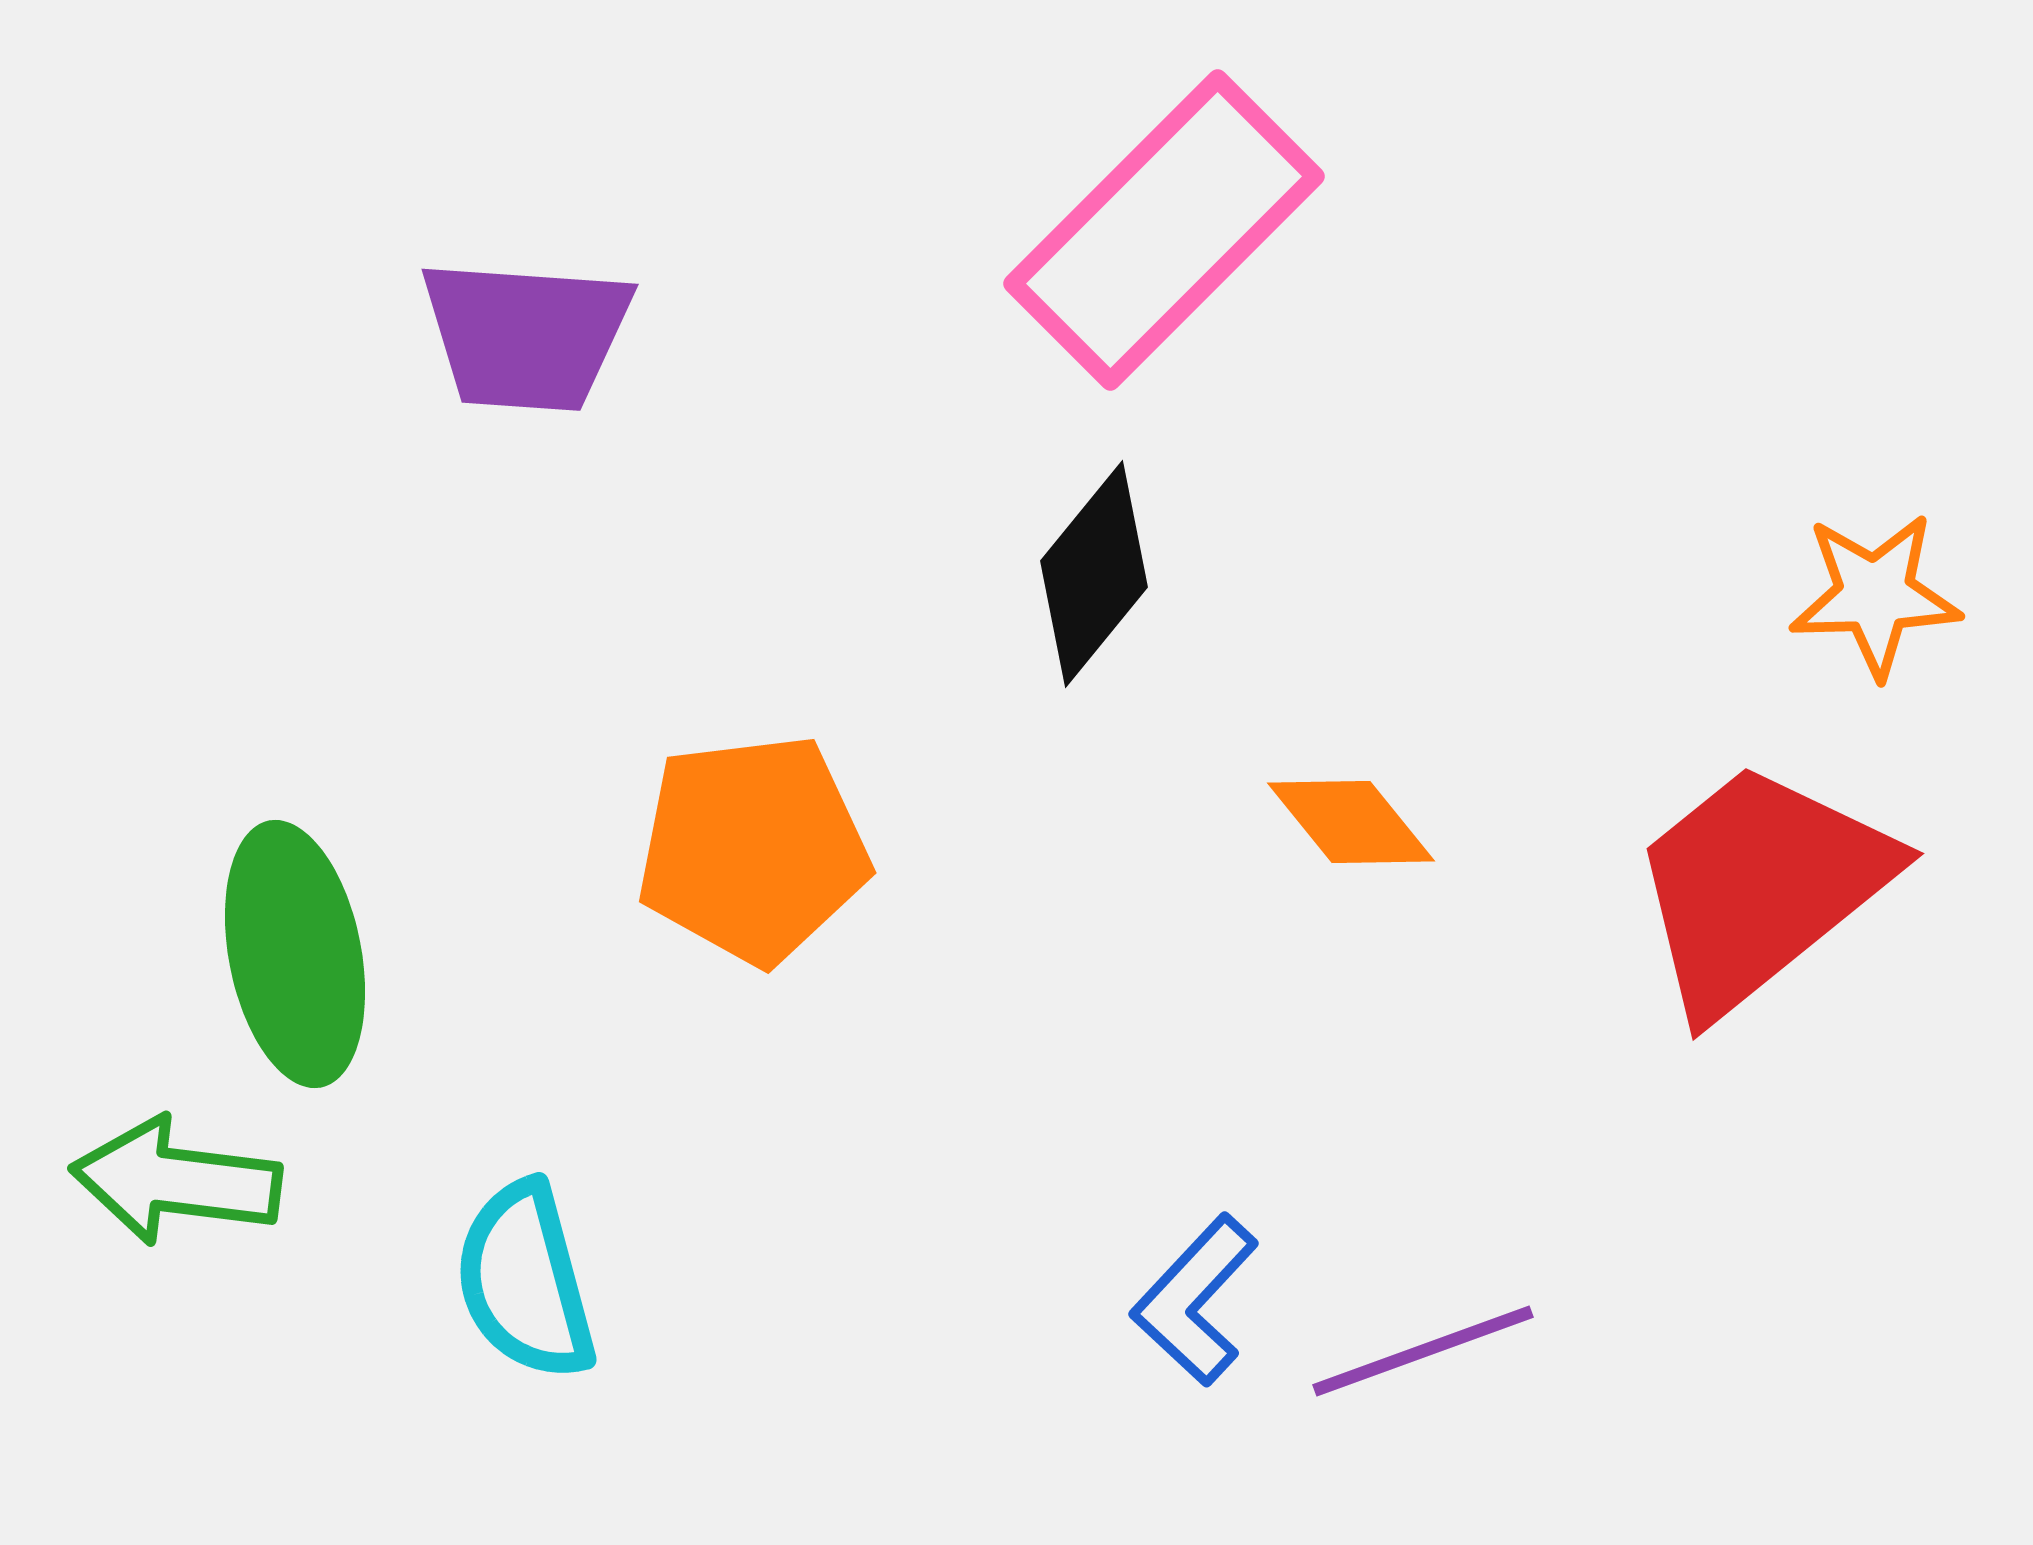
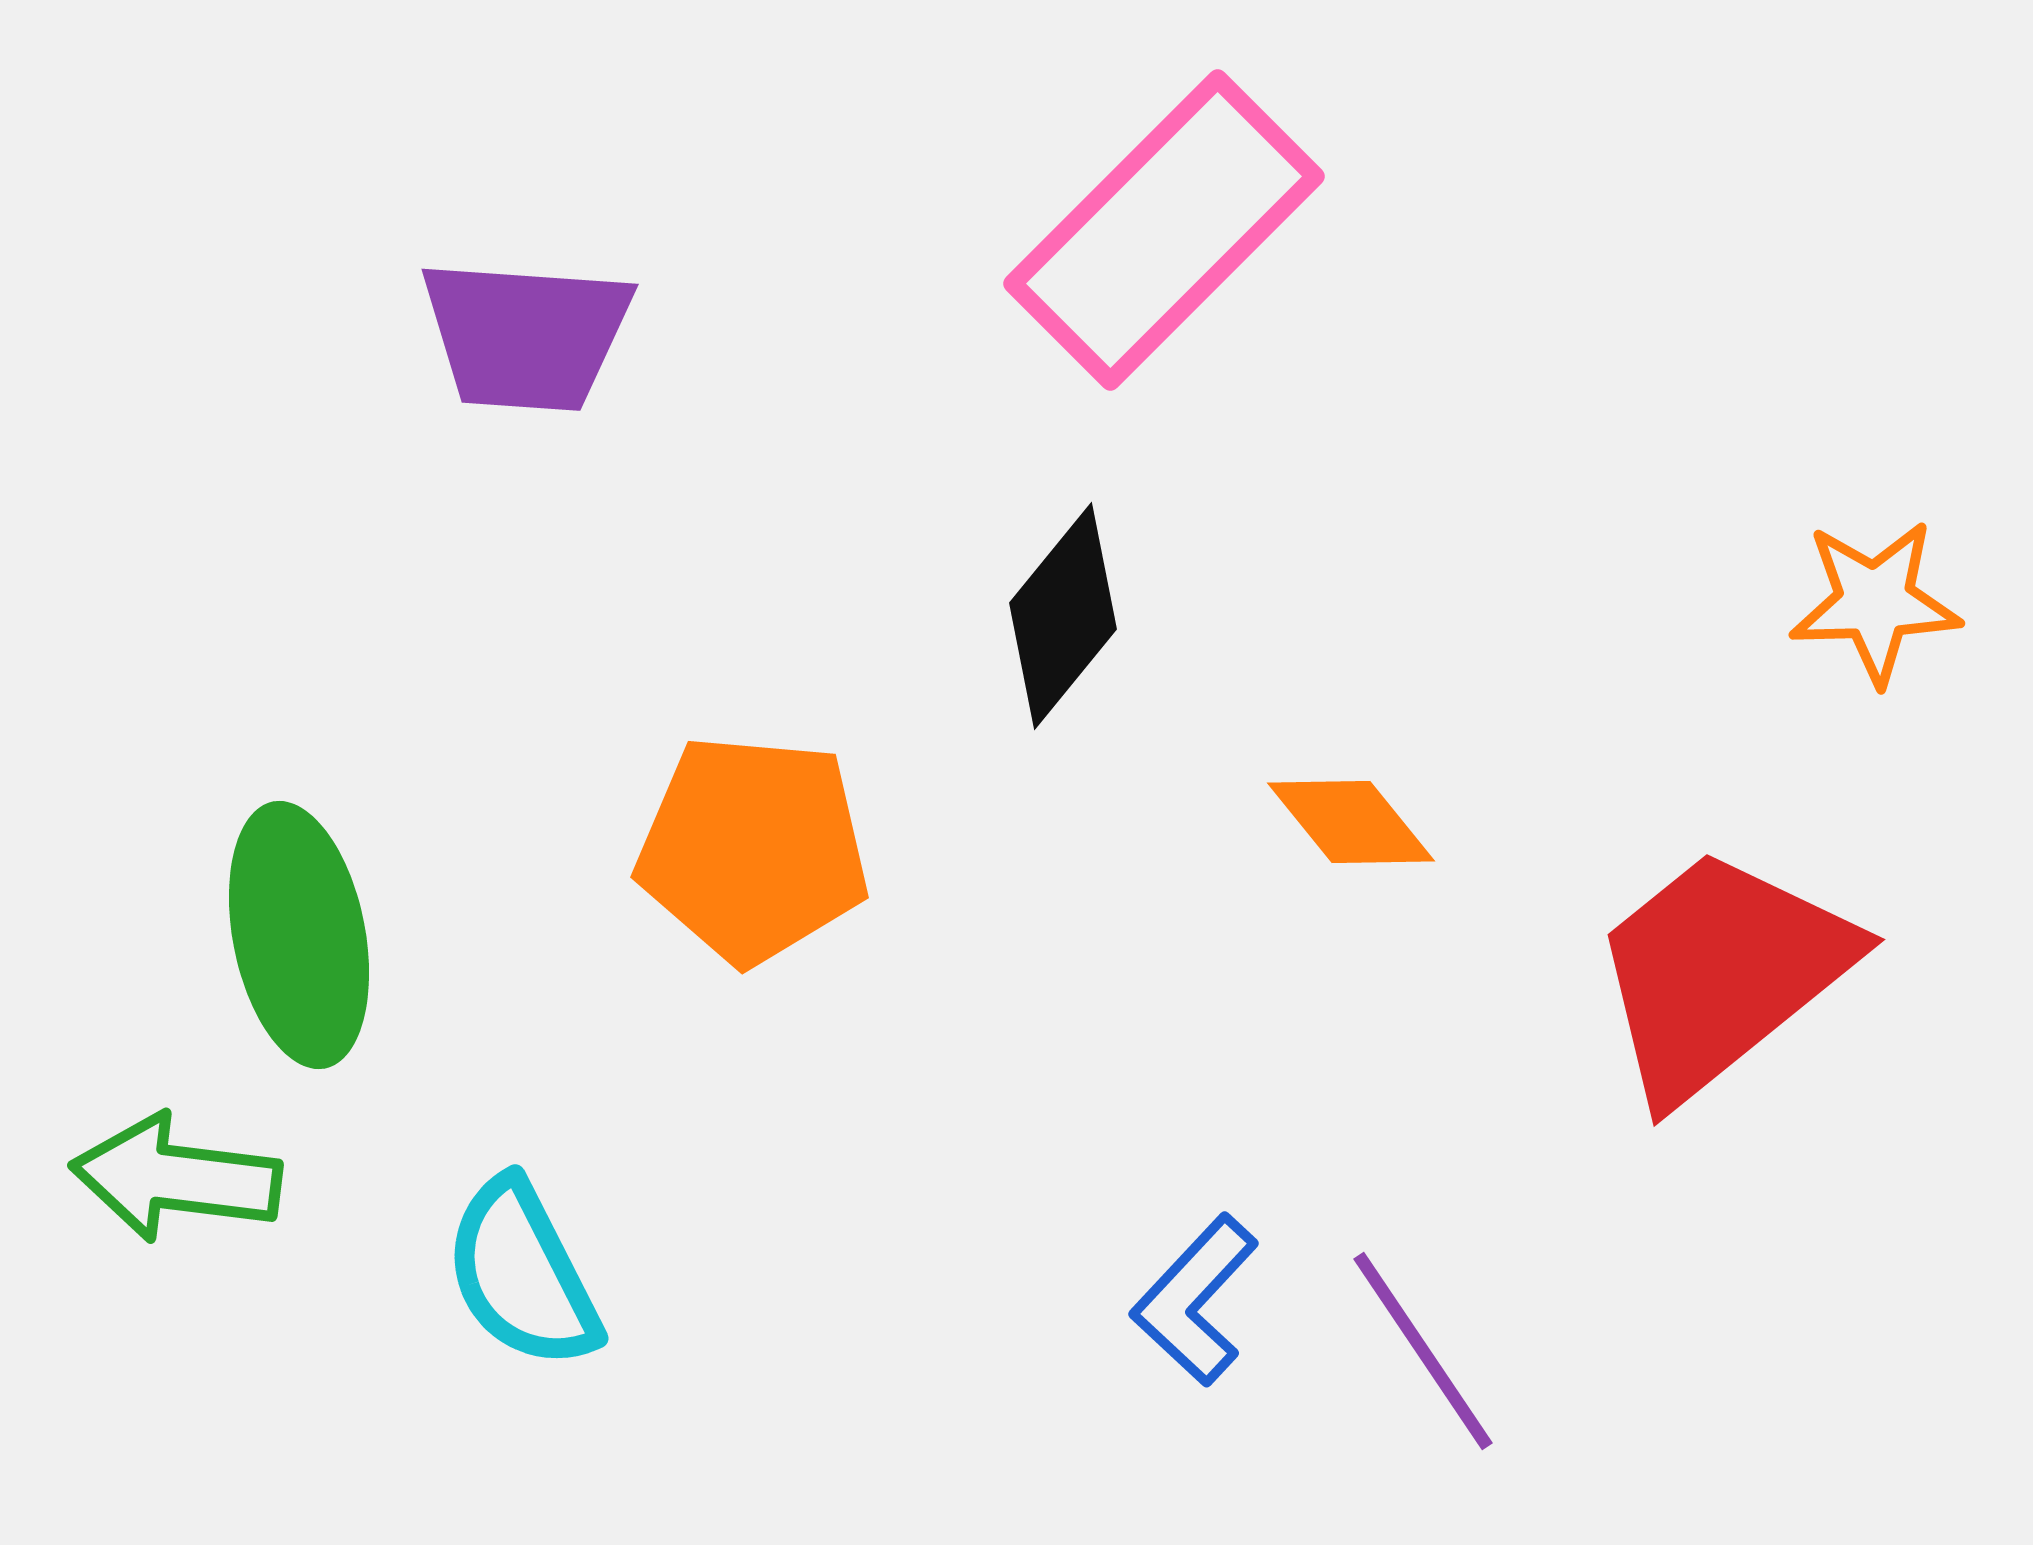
black diamond: moved 31 px left, 42 px down
orange star: moved 7 px down
orange pentagon: rotated 12 degrees clockwise
red trapezoid: moved 39 px left, 86 px down
green ellipse: moved 4 px right, 19 px up
green arrow: moved 3 px up
cyan semicircle: moved 3 px left, 7 px up; rotated 12 degrees counterclockwise
purple line: rotated 76 degrees clockwise
